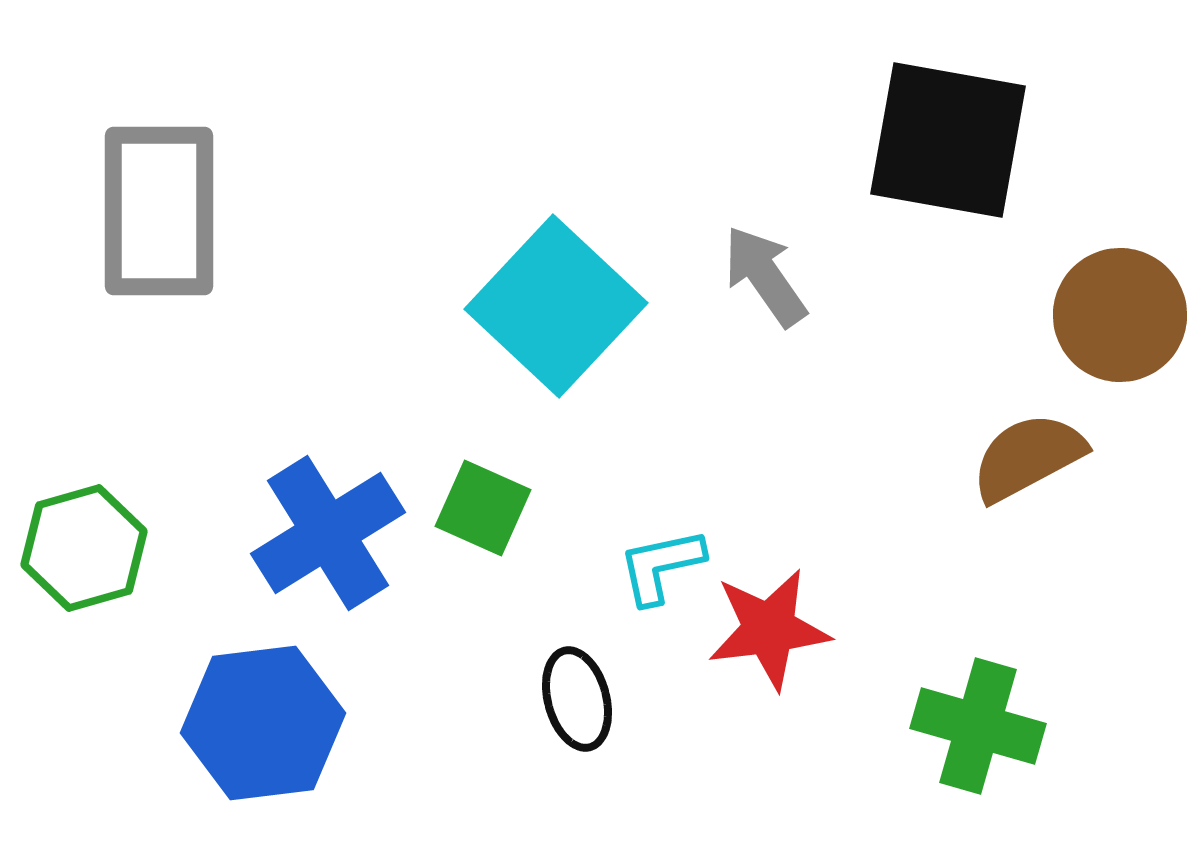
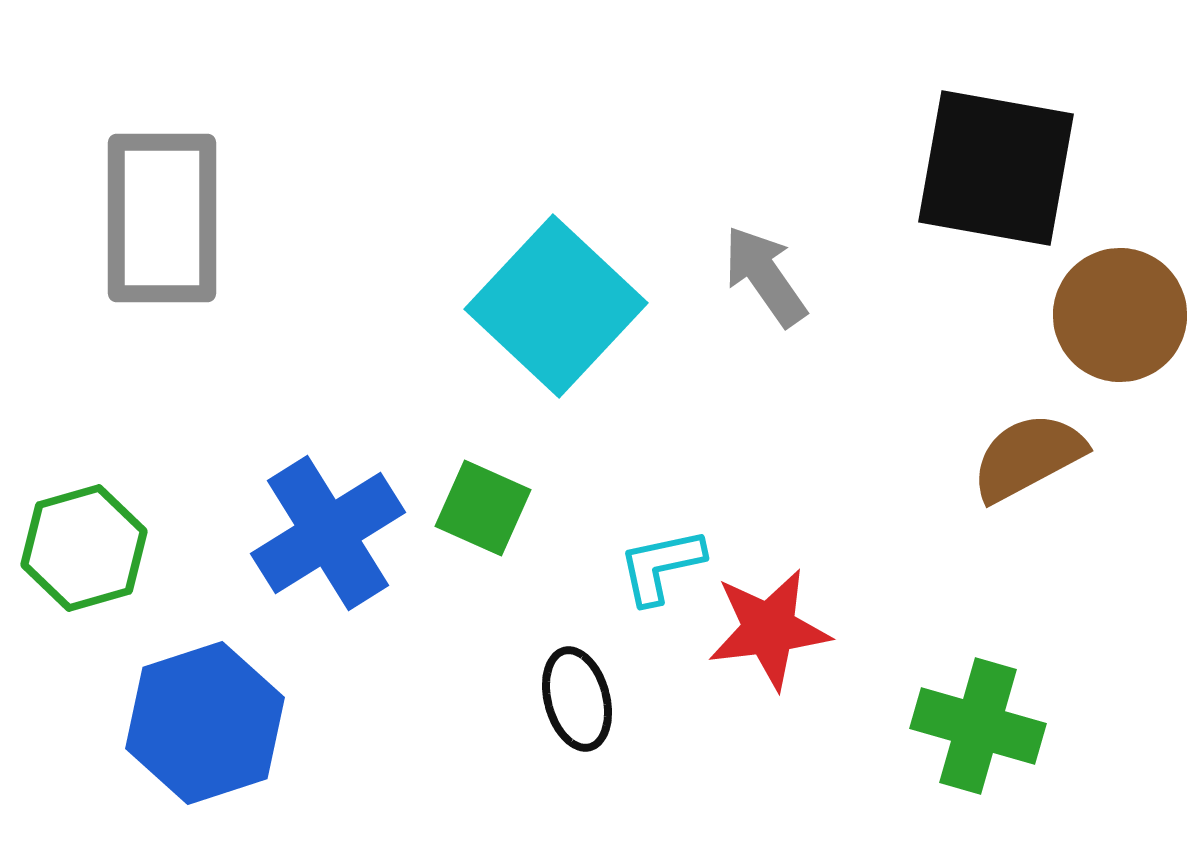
black square: moved 48 px right, 28 px down
gray rectangle: moved 3 px right, 7 px down
blue hexagon: moved 58 px left; rotated 11 degrees counterclockwise
